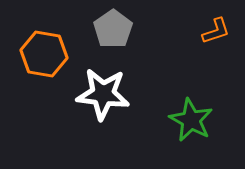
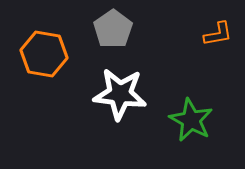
orange L-shape: moved 2 px right, 3 px down; rotated 8 degrees clockwise
white star: moved 17 px right
